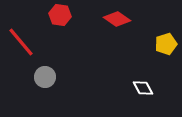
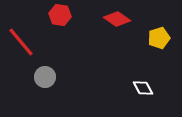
yellow pentagon: moved 7 px left, 6 px up
